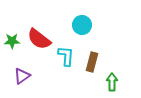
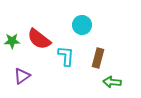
brown rectangle: moved 6 px right, 4 px up
green arrow: rotated 84 degrees counterclockwise
